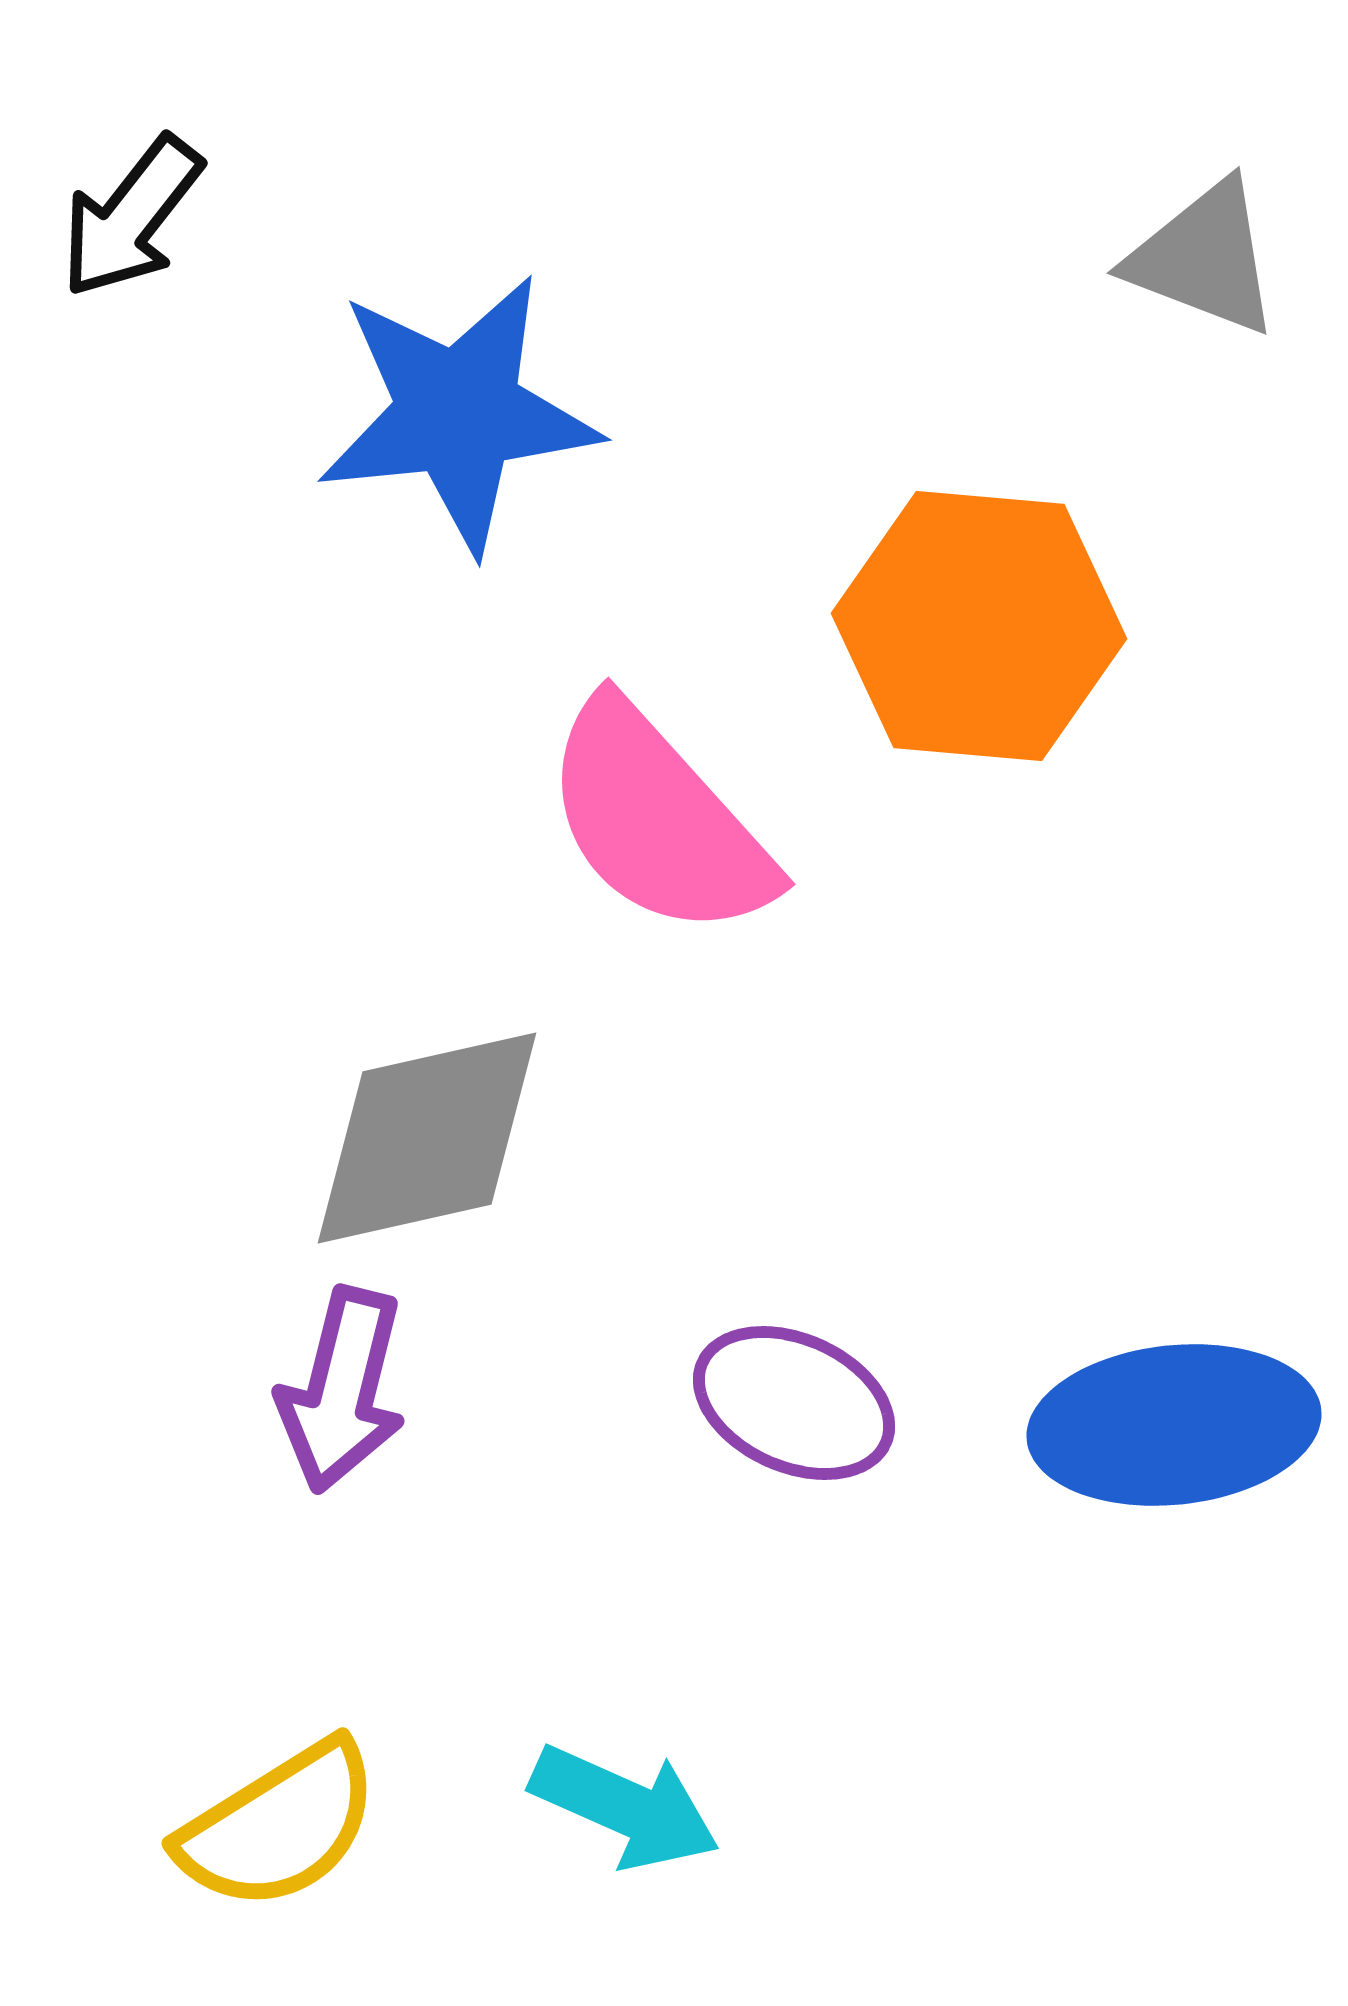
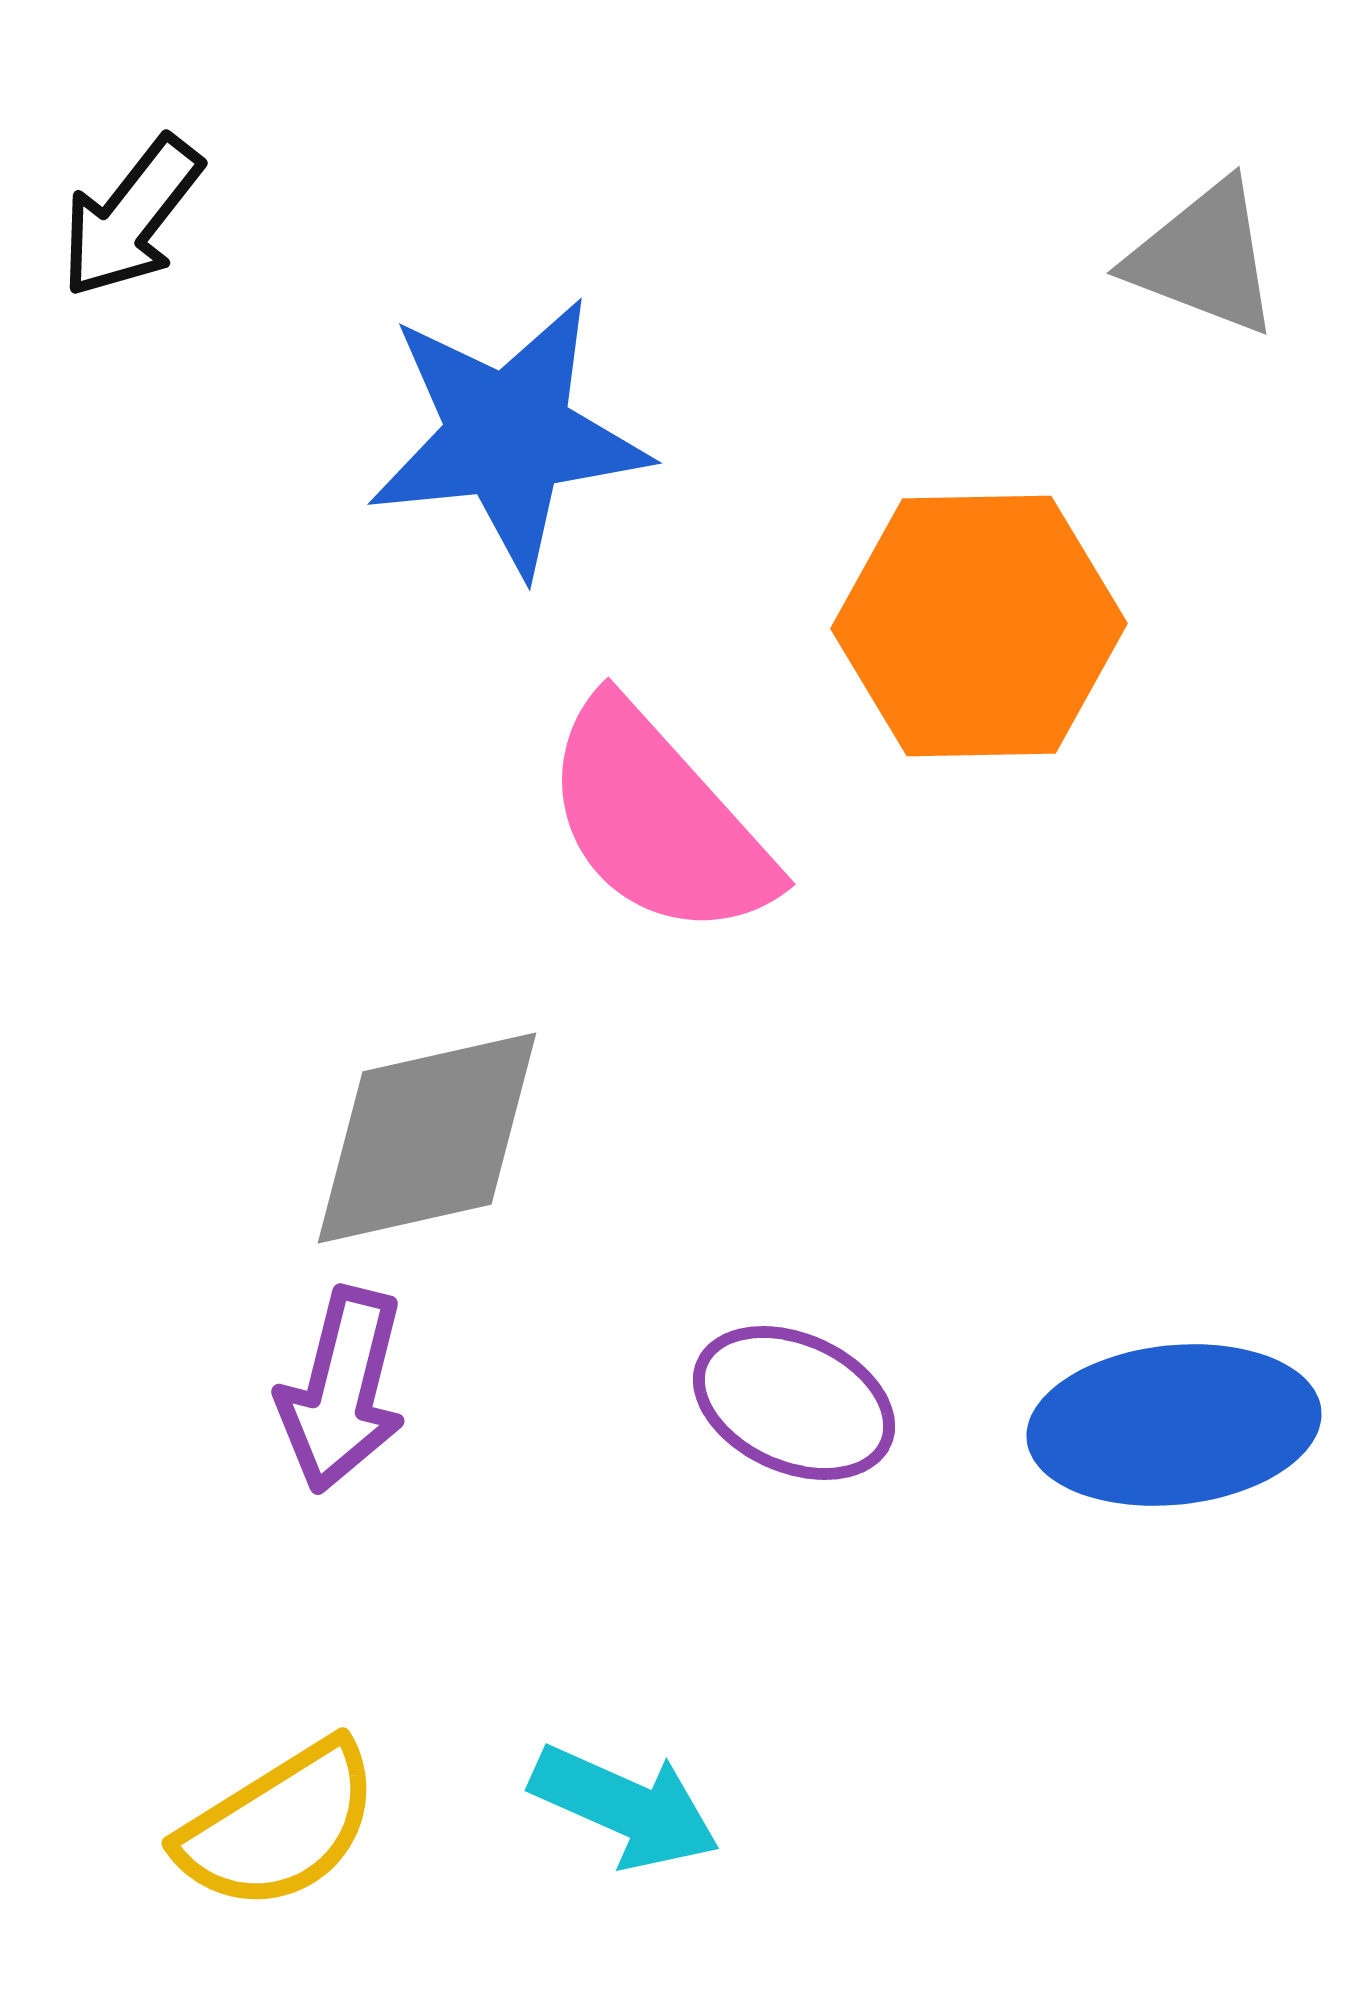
blue star: moved 50 px right, 23 px down
orange hexagon: rotated 6 degrees counterclockwise
